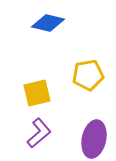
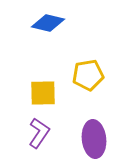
yellow square: moved 6 px right; rotated 12 degrees clockwise
purple L-shape: rotated 16 degrees counterclockwise
purple ellipse: rotated 18 degrees counterclockwise
